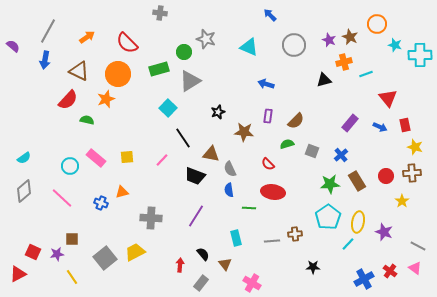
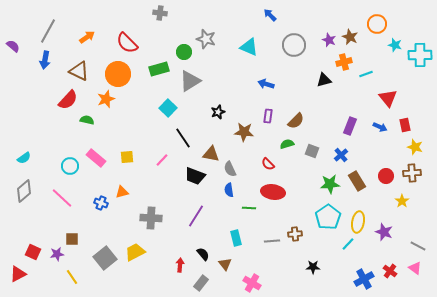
purple rectangle at (350, 123): moved 3 px down; rotated 18 degrees counterclockwise
